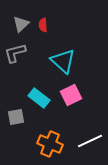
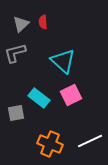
red semicircle: moved 3 px up
gray square: moved 4 px up
